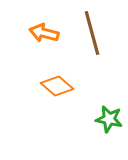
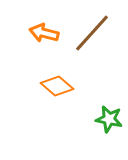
brown line: rotated 57 degrees clockwise
